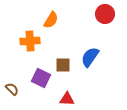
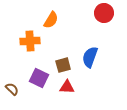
red circle: moved 1 px left, 1 px up
blue semicircle: rotated 15 degrees counterclockwise
brown square: rotated 14 degrees counterclockwise
purple square: moved 2 px left
red triangle: moved 12 px up
